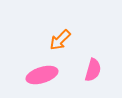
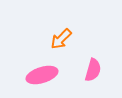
orange arrow: moved 1 px right, 1 px up
